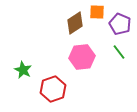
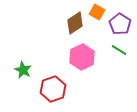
orange square: rotated 28 degrees clockwise
purple pentagon: rotated 10 degrees clockwise
green line: moved 2 px up; rotated 21 degrees counterclockwise
pink hexagon: rotated 20 degrees counterclockwise
